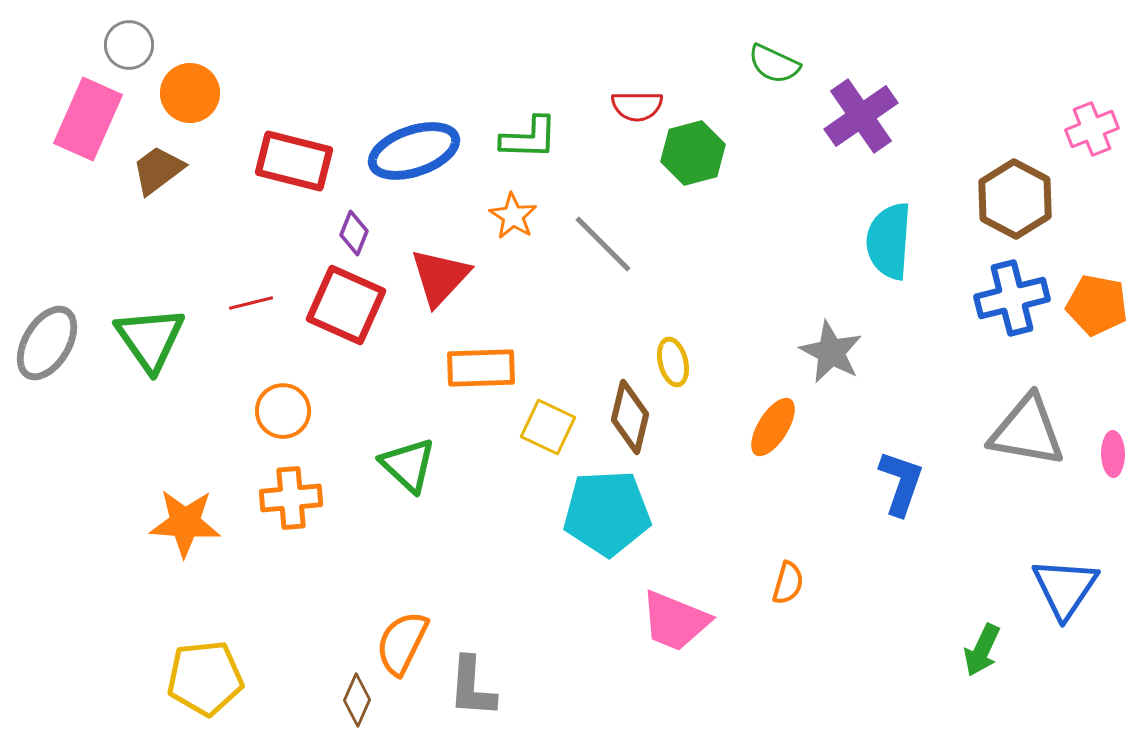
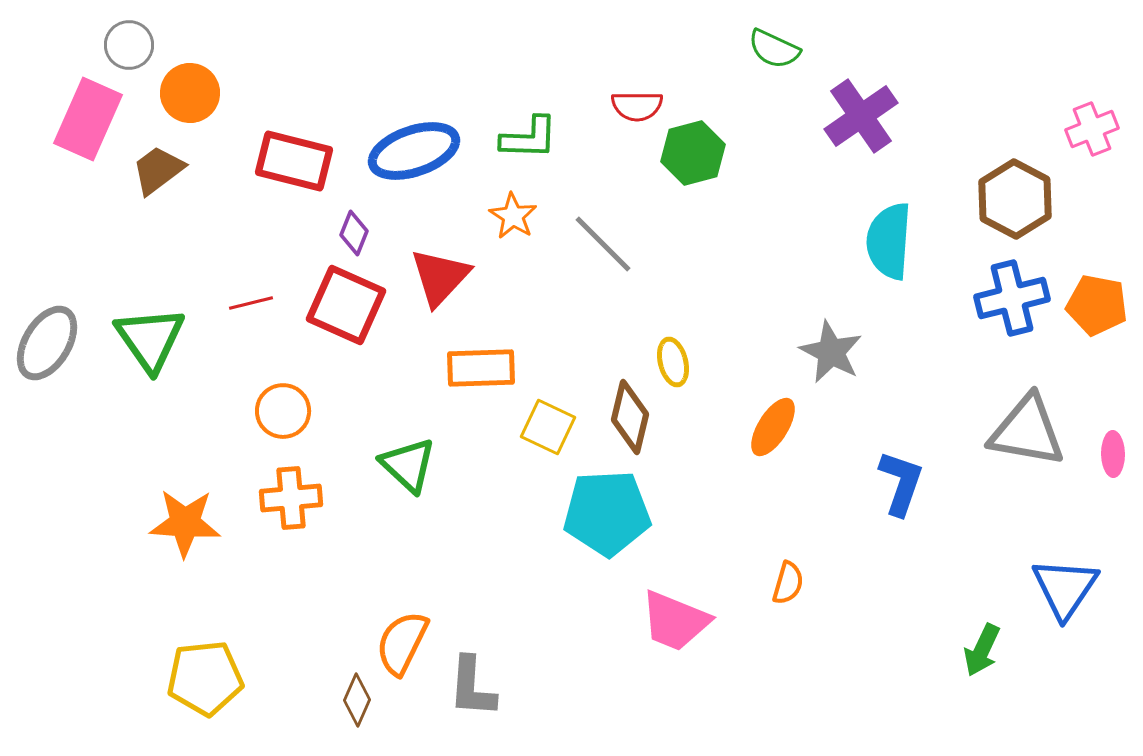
green semicircle at (774, 64): moved 15 px up
